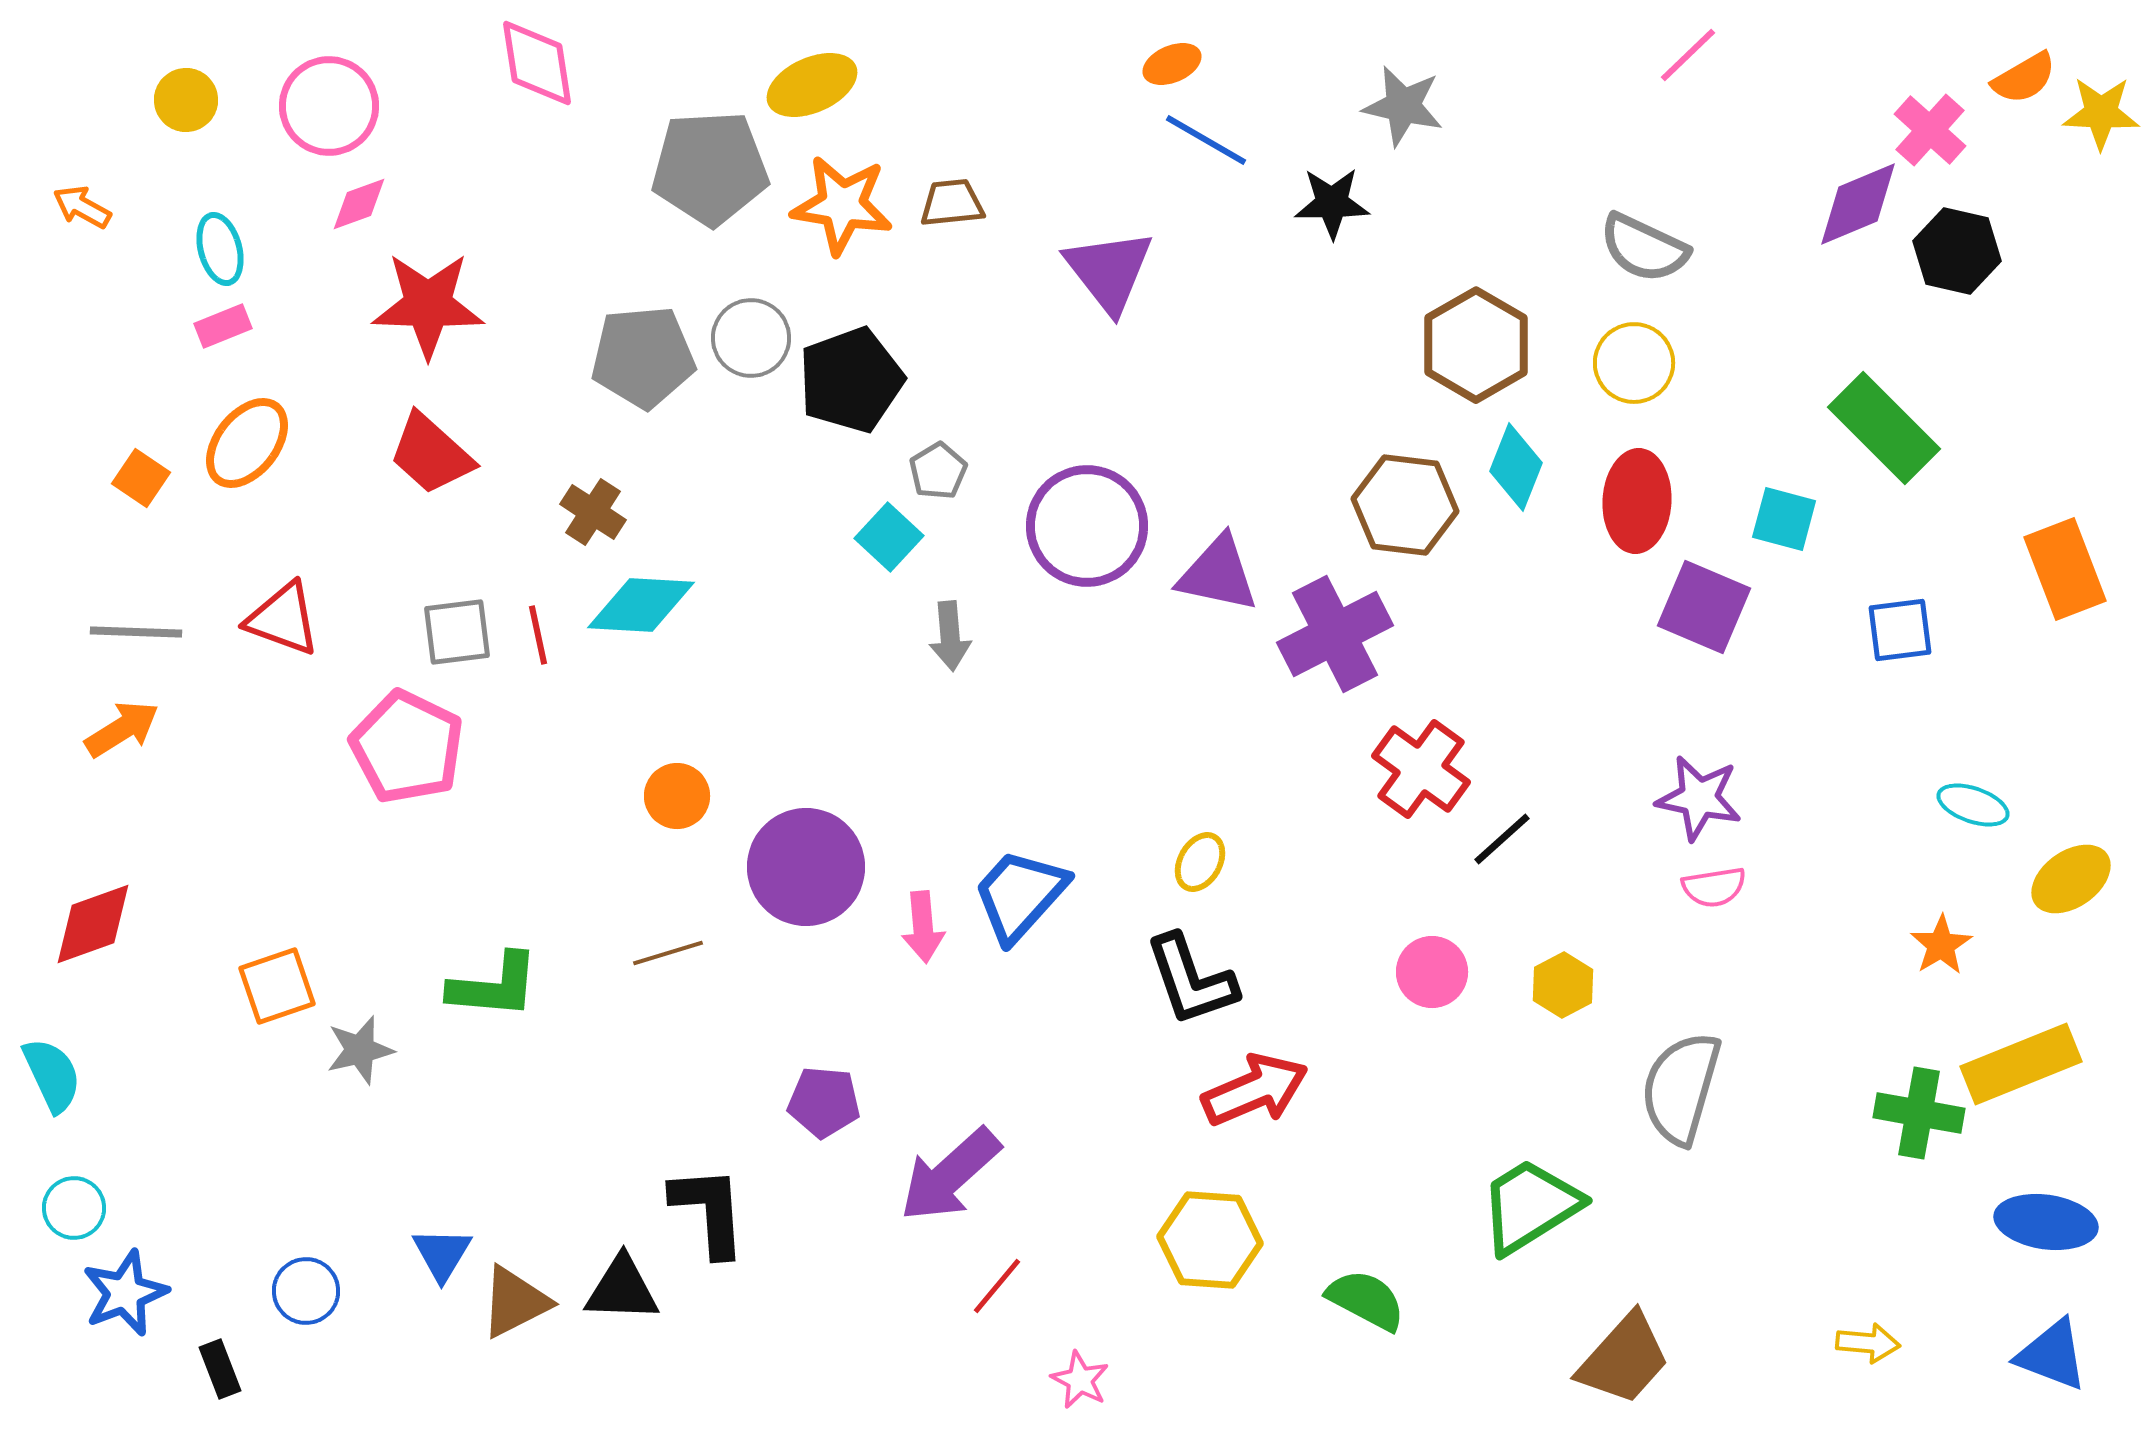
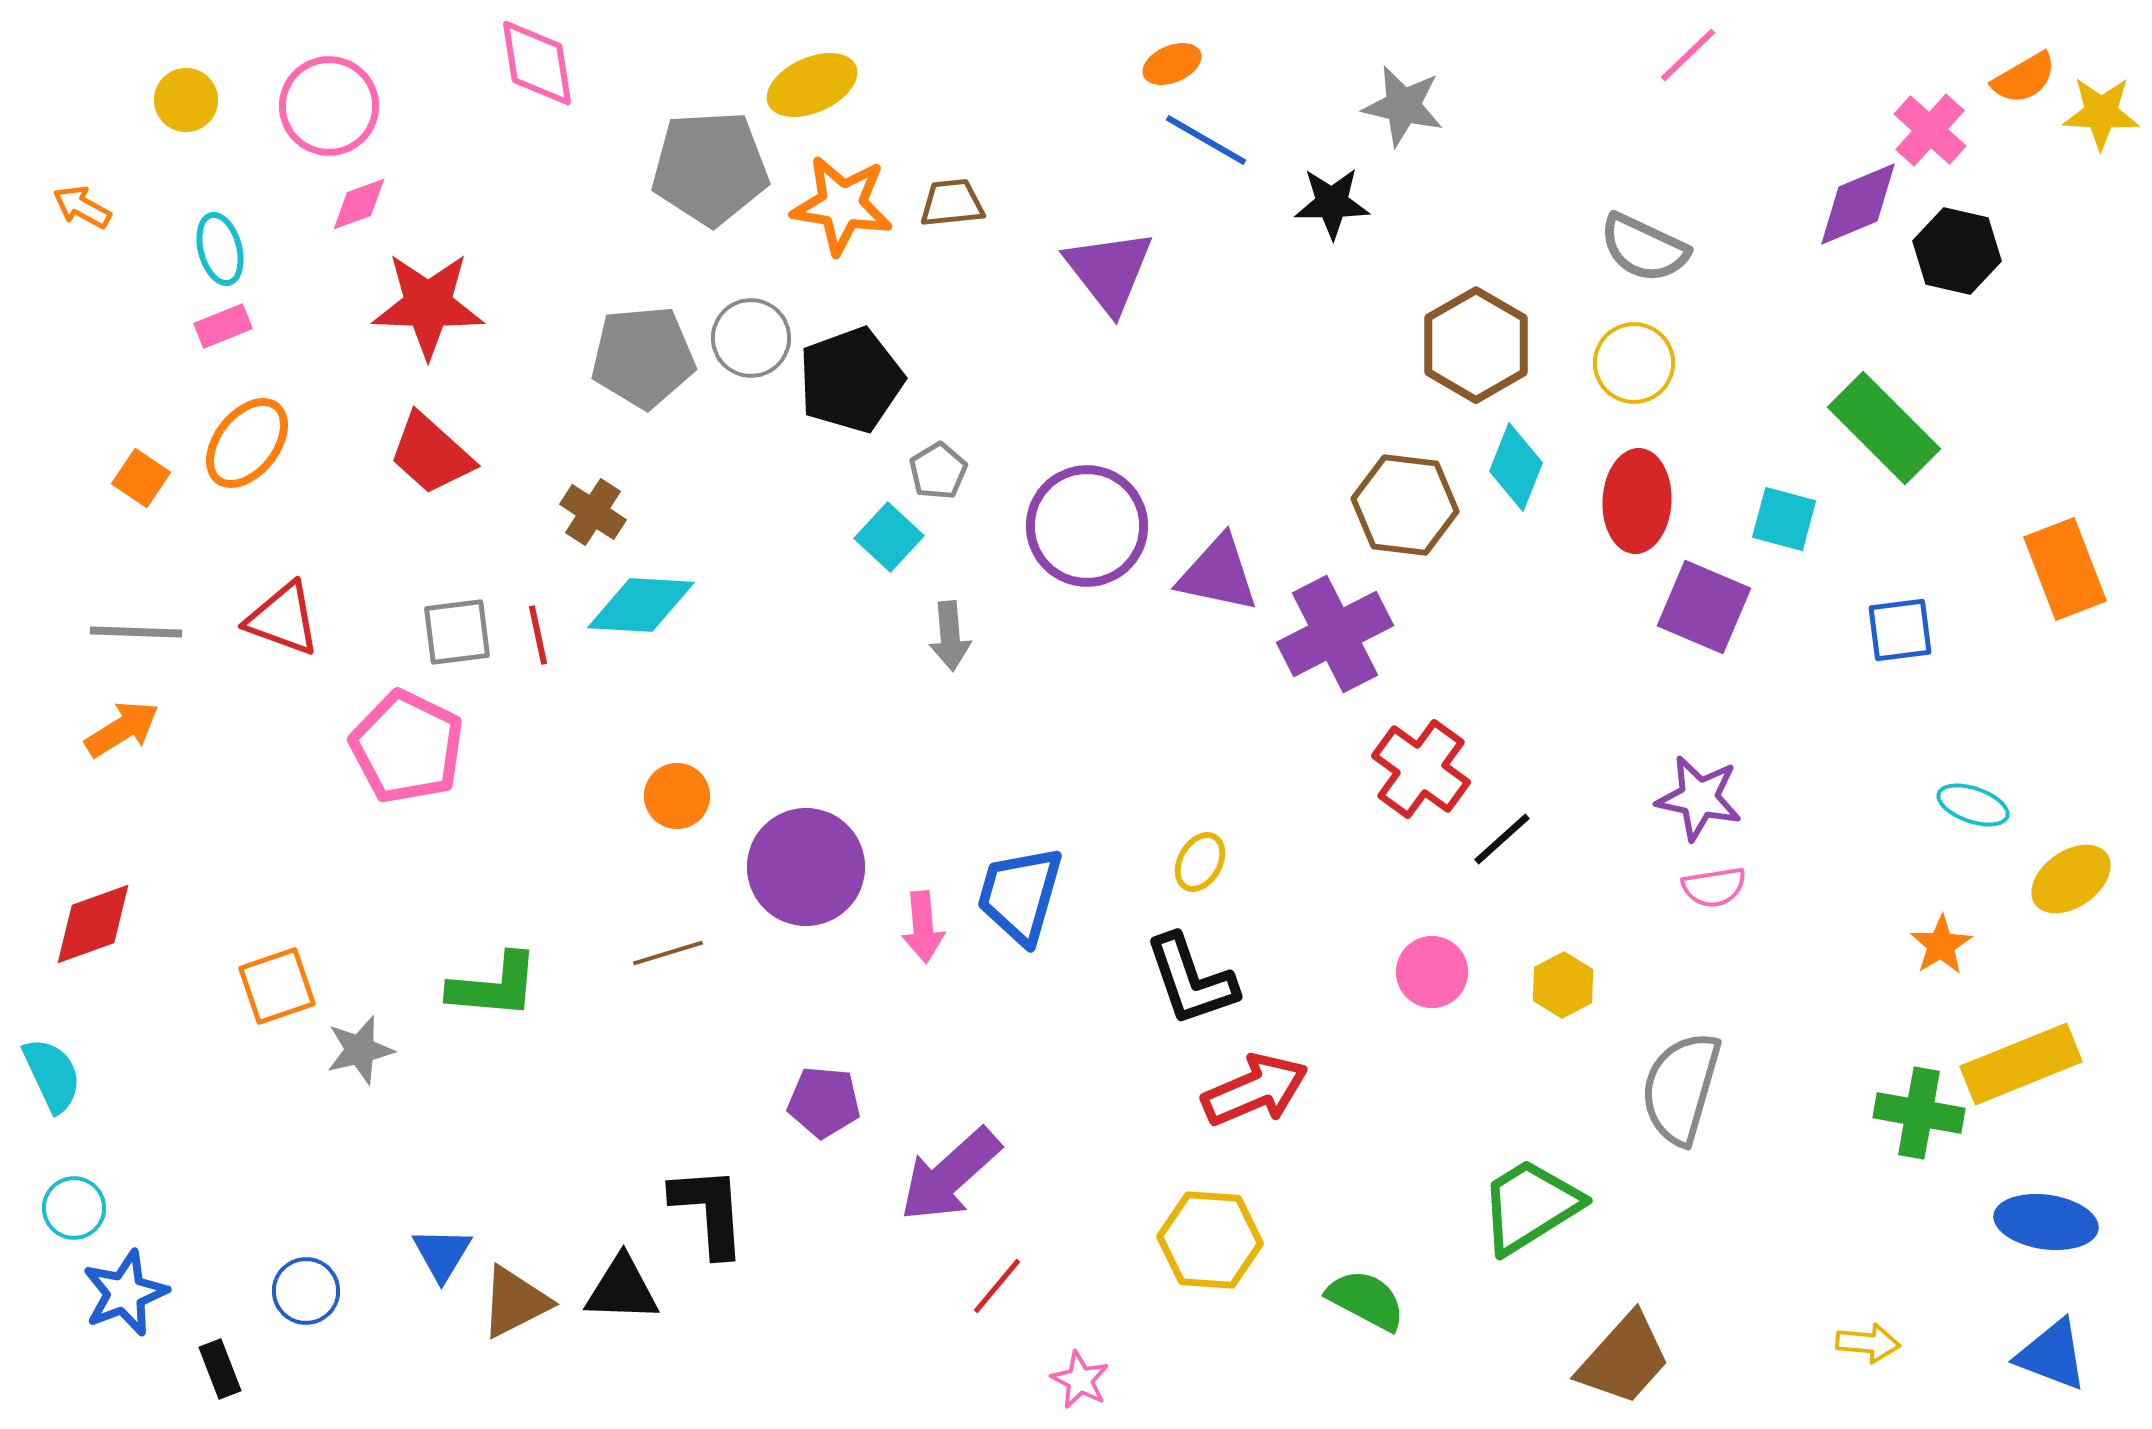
blue trapezoid at (1020, 895): rotated 26 degrees counterclockwise
